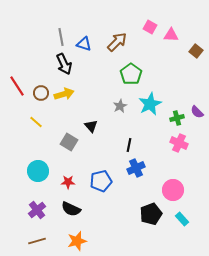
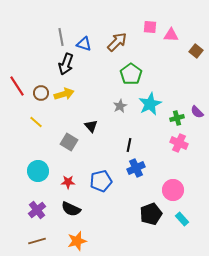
pink square: rotated 24 degrees counterclockwise
black arrow: moved 2 px right; rotated 45 degrees clockwise
